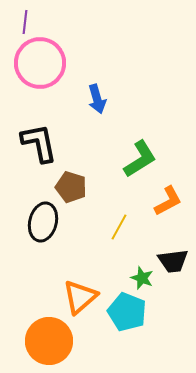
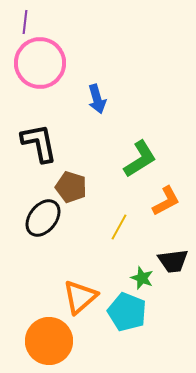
orange L-shape: moved 2 px left
black ellipse: moved 4 px up; rotated 24 degrees clockwise
